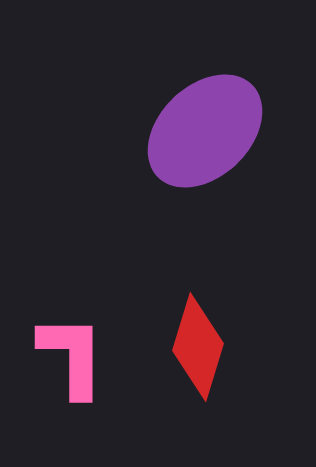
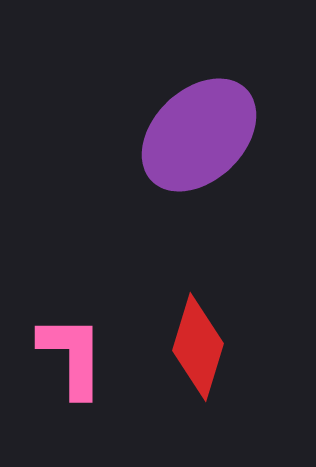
purple ellipse: moved 6 px left, 4 px down
